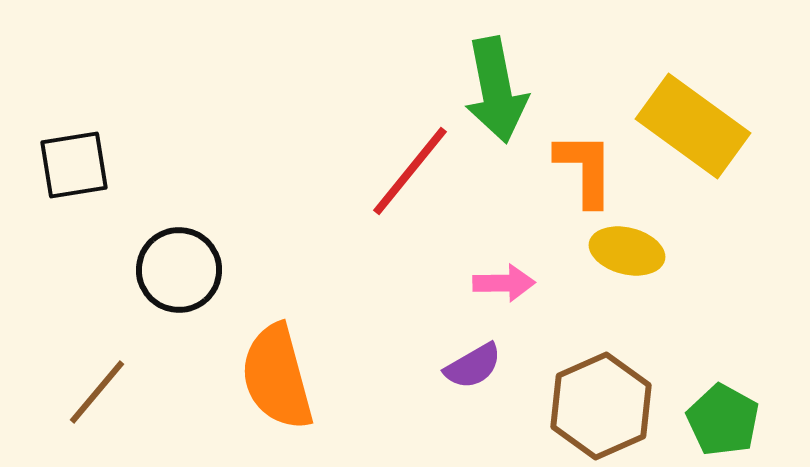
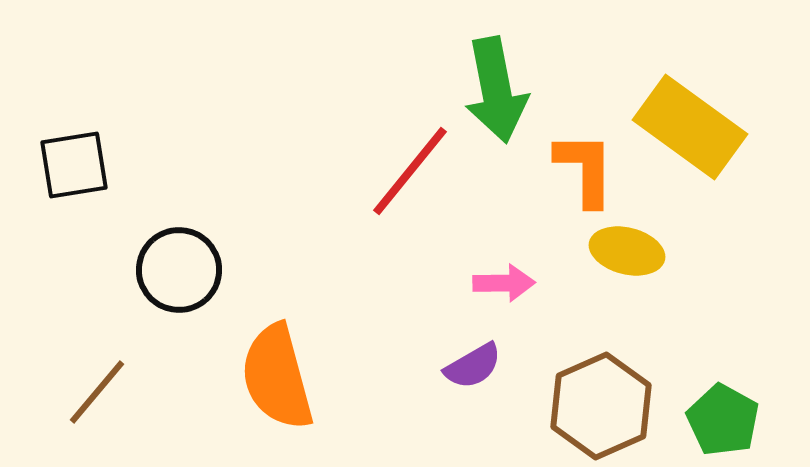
yellow rectangle: moved 3 px left, 1 px down
